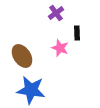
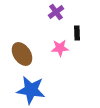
purple cross: moved 1 px up
pink star: rotated 24 degrees counterclockwise
brown ellipse: moved 2 px up
